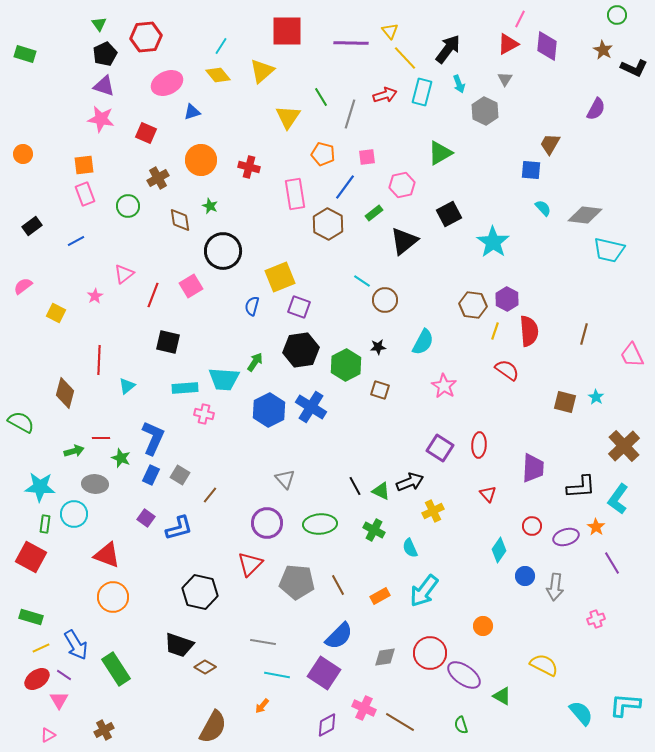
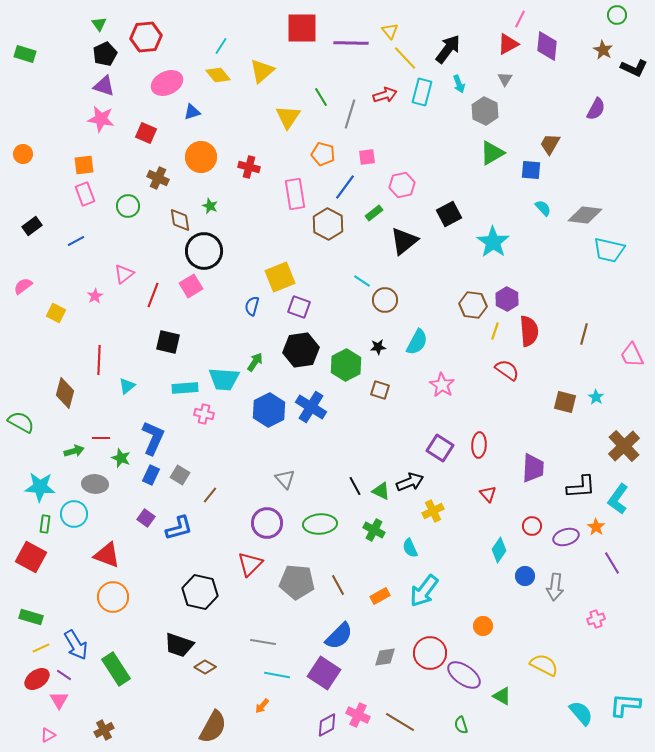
red square at (287, 31): moved 15 px right, 3 px up
green triangle at (440, 153): moved 52 px right
orange circle at (201, 160): moved 3 px up
brown cross at (158, 178): rotated 35 degrees counterclockwise
black circle at (223, 251): moved 19 px left
cyan semicircle at (423, 342): moved 6 px left
pink star at (444, 386): moved 2 px left, 1 px up
pink cross at (364, 708): moved 6 px left, 7 px down
